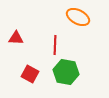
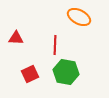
orange ellipse: moved 1 px right
red square: rotated 36 degrees clockwise
